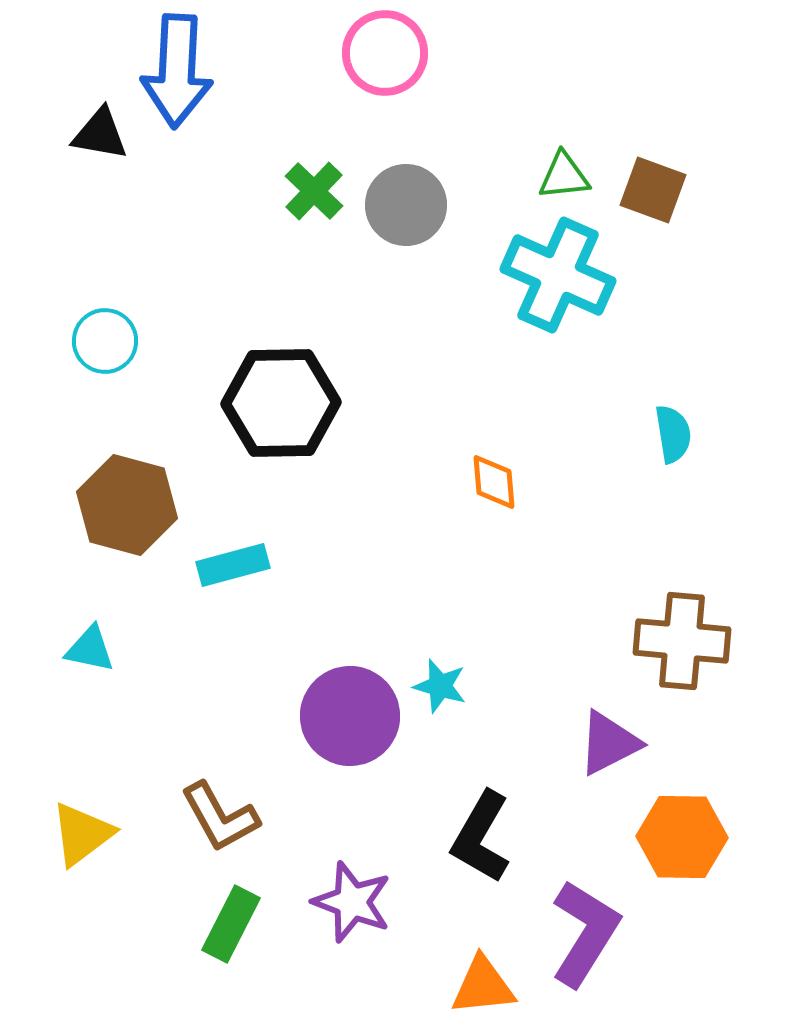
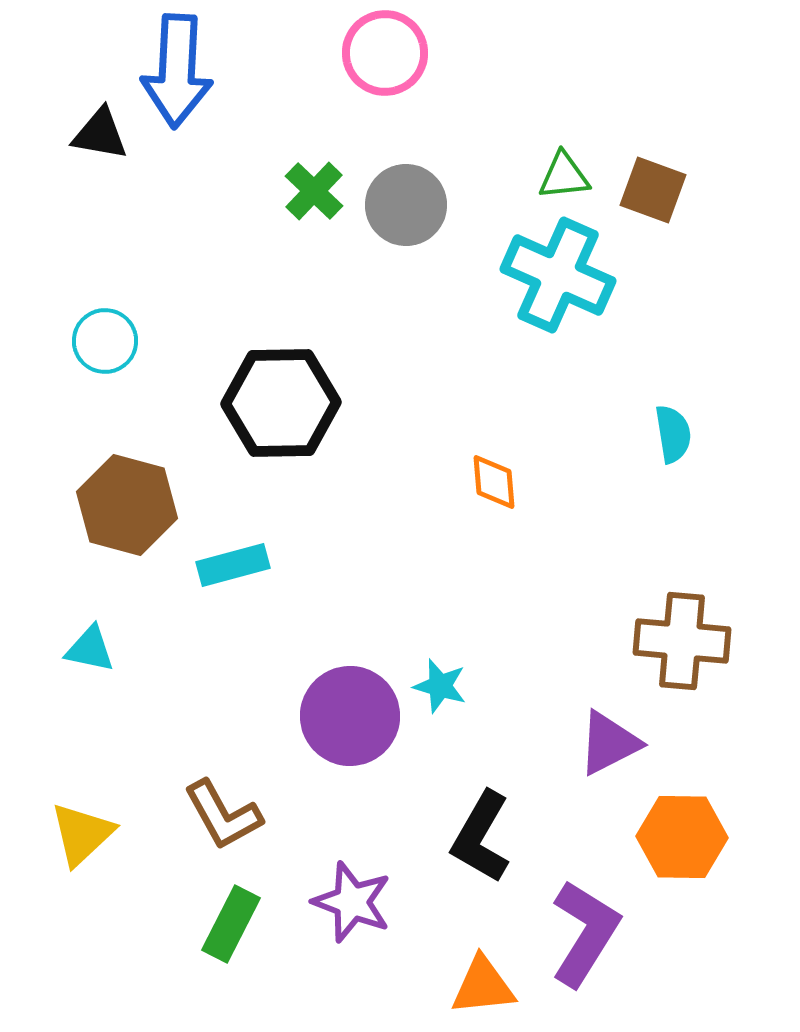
brown L-shape: moved 3 px right, 2 px up
yellow triangle: rotated 6 degrees counterclockwise
